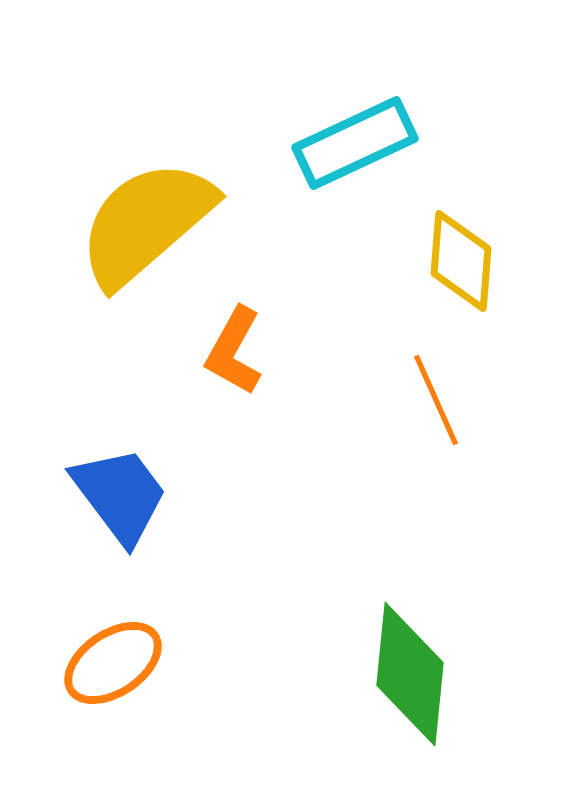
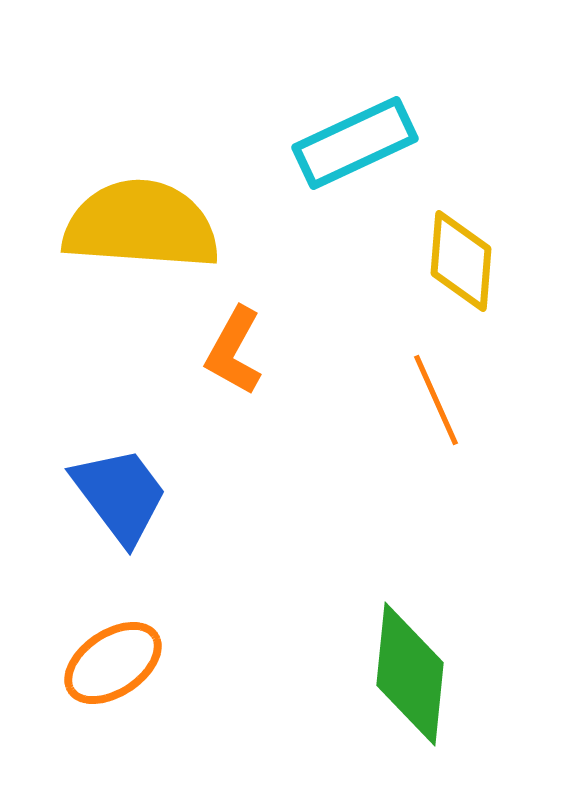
yellow semicircle: moved 5 px left, 2 px down; rotated 45 degrees clockwise
